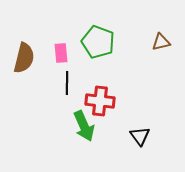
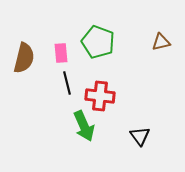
black line: rotated 15 degrees counterclockwise
red cross: moved 5 px up
